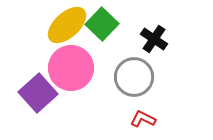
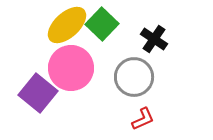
purple square: rotated 9 degrees counterclockwise
red L-shape: rotated 130 degrees clockwise
